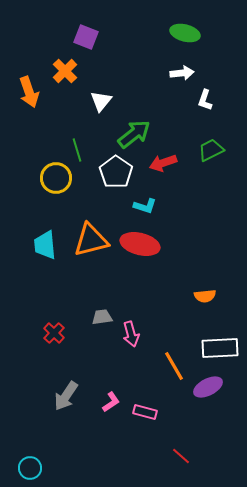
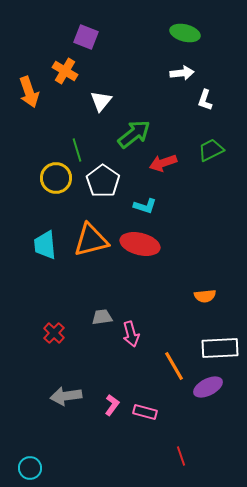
orange cross: rotated 15 degrees counterclockwise
white pentagon: moved 13 px left, 9 px down
gray arrow: rotated 48 degrees clockwise
pink L-shape: moved 1 px right, 3 px down; rotated 20 degrees counterclockwise
red line: rotated 30 degrees clockwise
